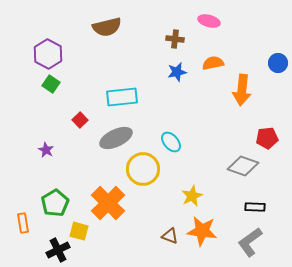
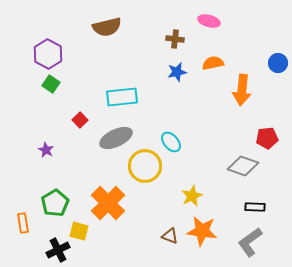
yellow circle: moved 2 px right, 3 px up
